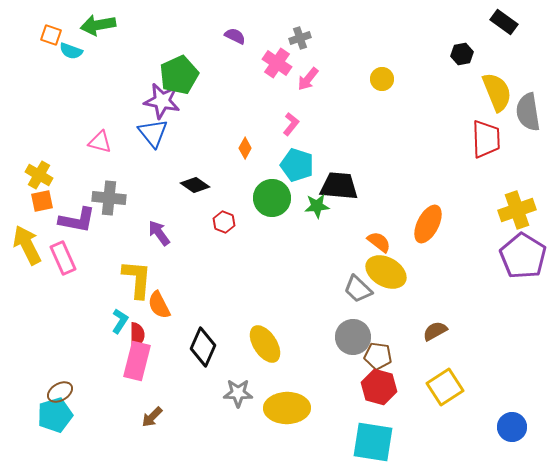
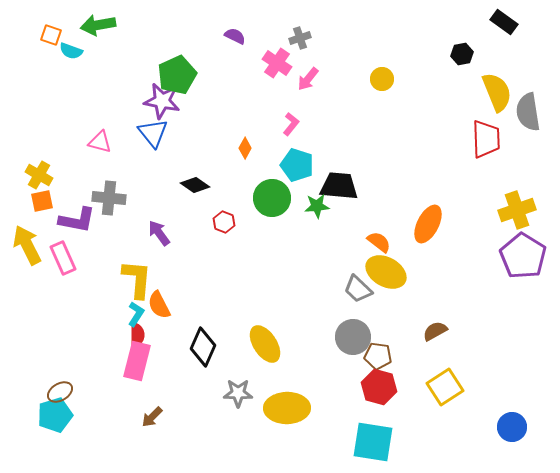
green pentagon at (179, 75): moved 2 px left
cyan L-shape at (120, 321): moved 16 px right, 7 px up
